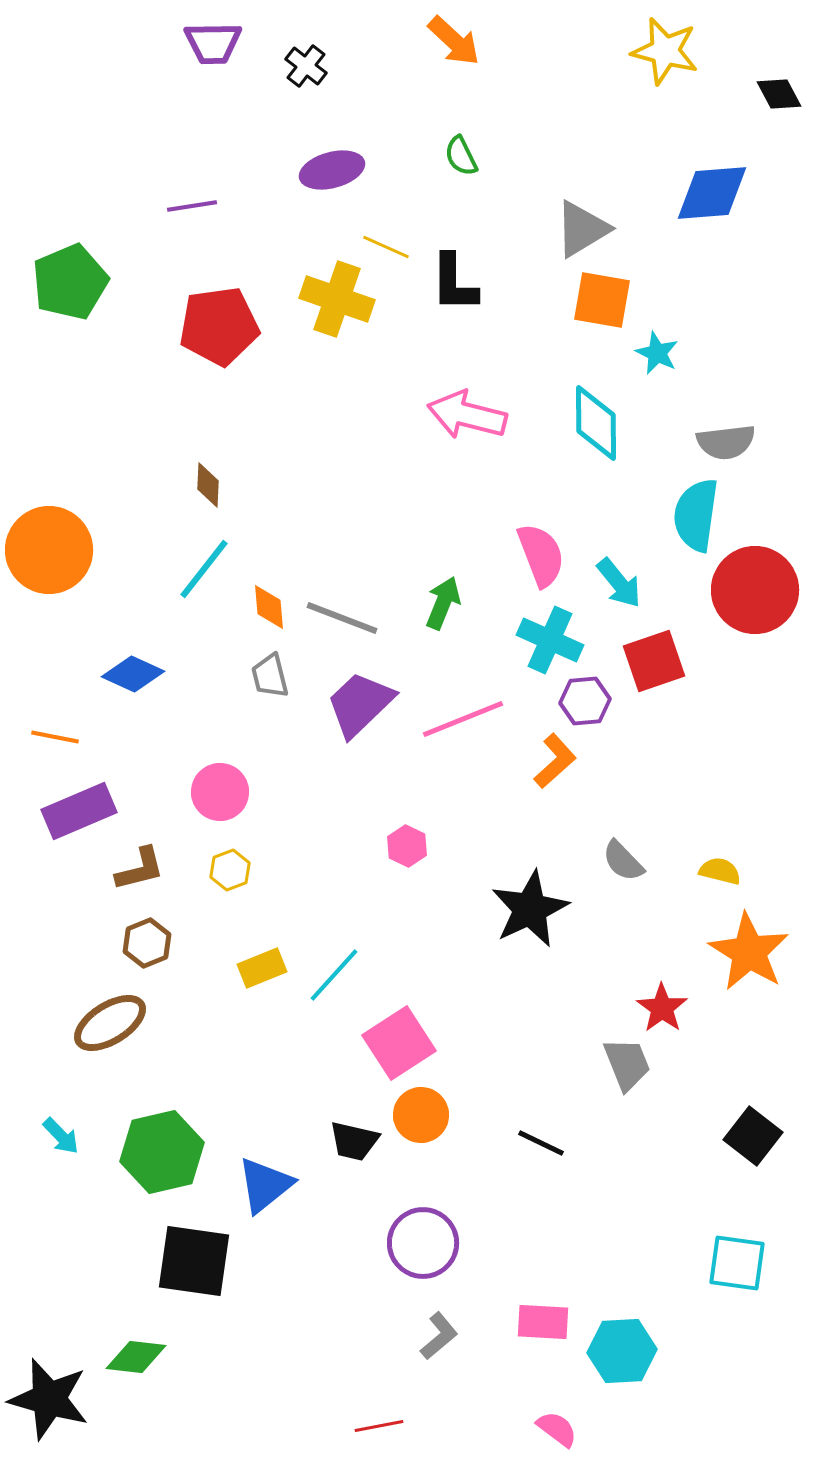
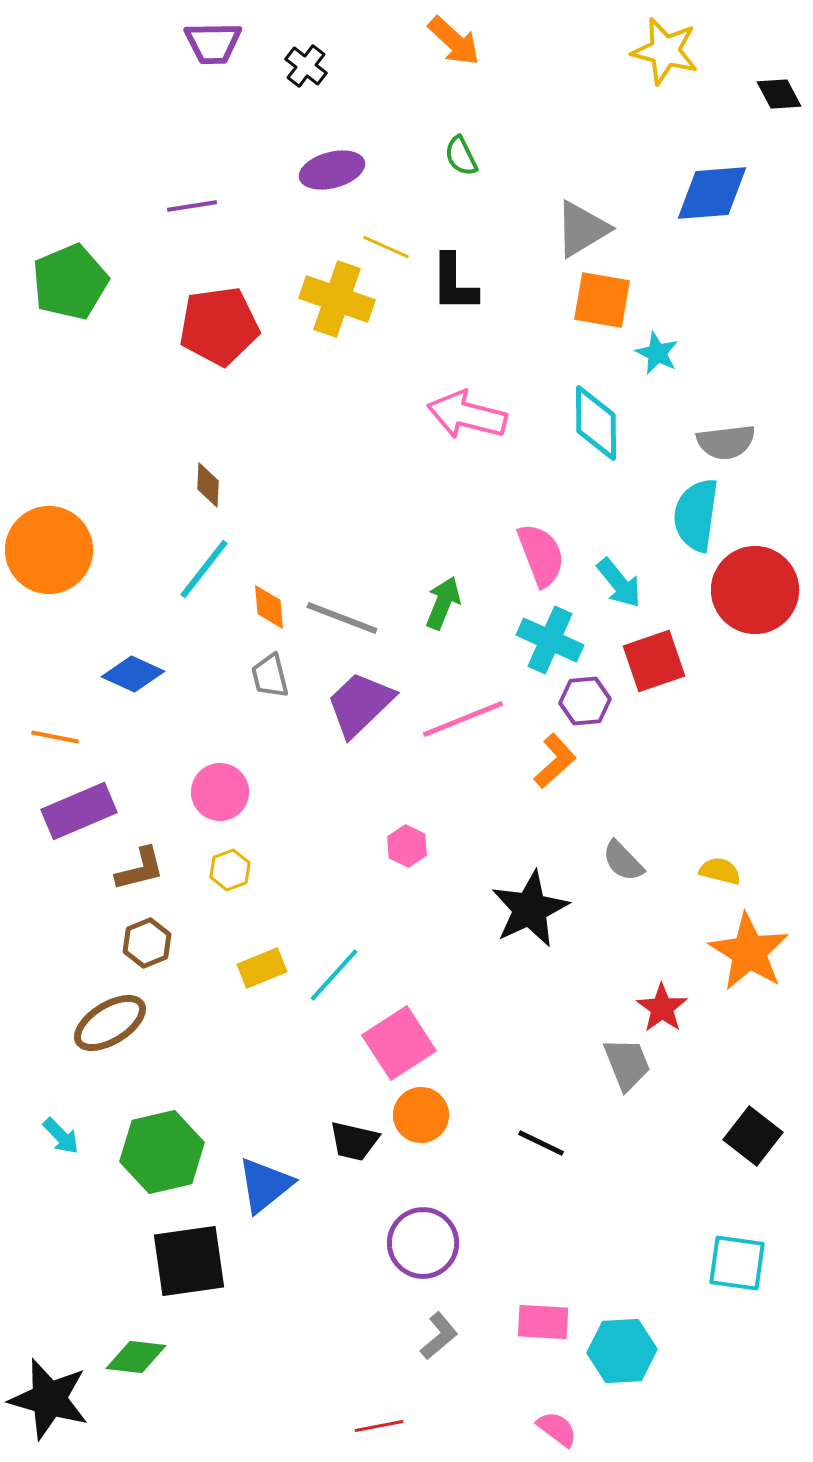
black square at (194, 1261): moved 5 px left; rotated 16 degrees counterclockwise
